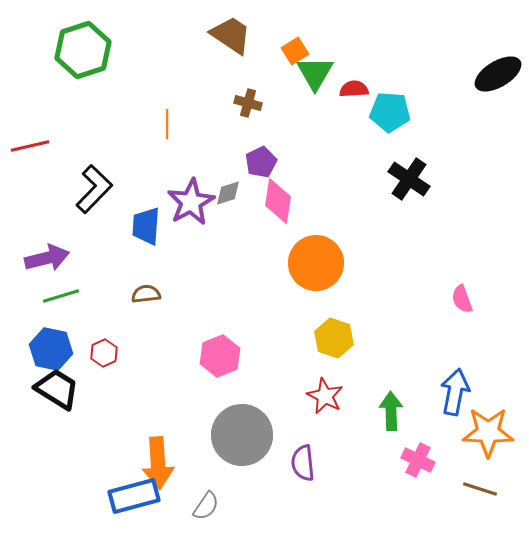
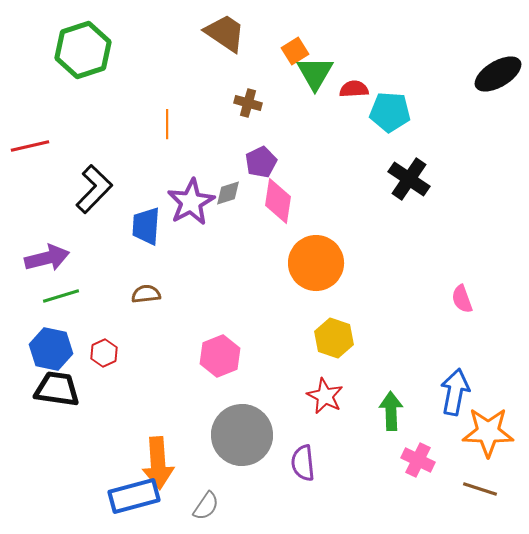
brown trapezoid: moved 6 px left, 2 px up
black trapezoid: rotated 24 degrees counterclockwise
